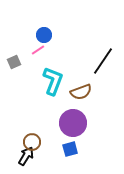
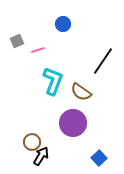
blue circle: moved 19 px right, 11 px up
pink line: rotated 16 degrees clockwise
gray square: moved 3 px right, 21 px up
brown semicircle: rotated 55 degrees clockwise
blue square: moved 29 px right, 9 px down; rotated 28 degrees counterclockwise
black arrow: moved 15 px right
